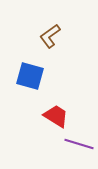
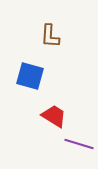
brown L-shape: rotated 50 degrees counterclockwise
red trapezoid: moved 2 px left
